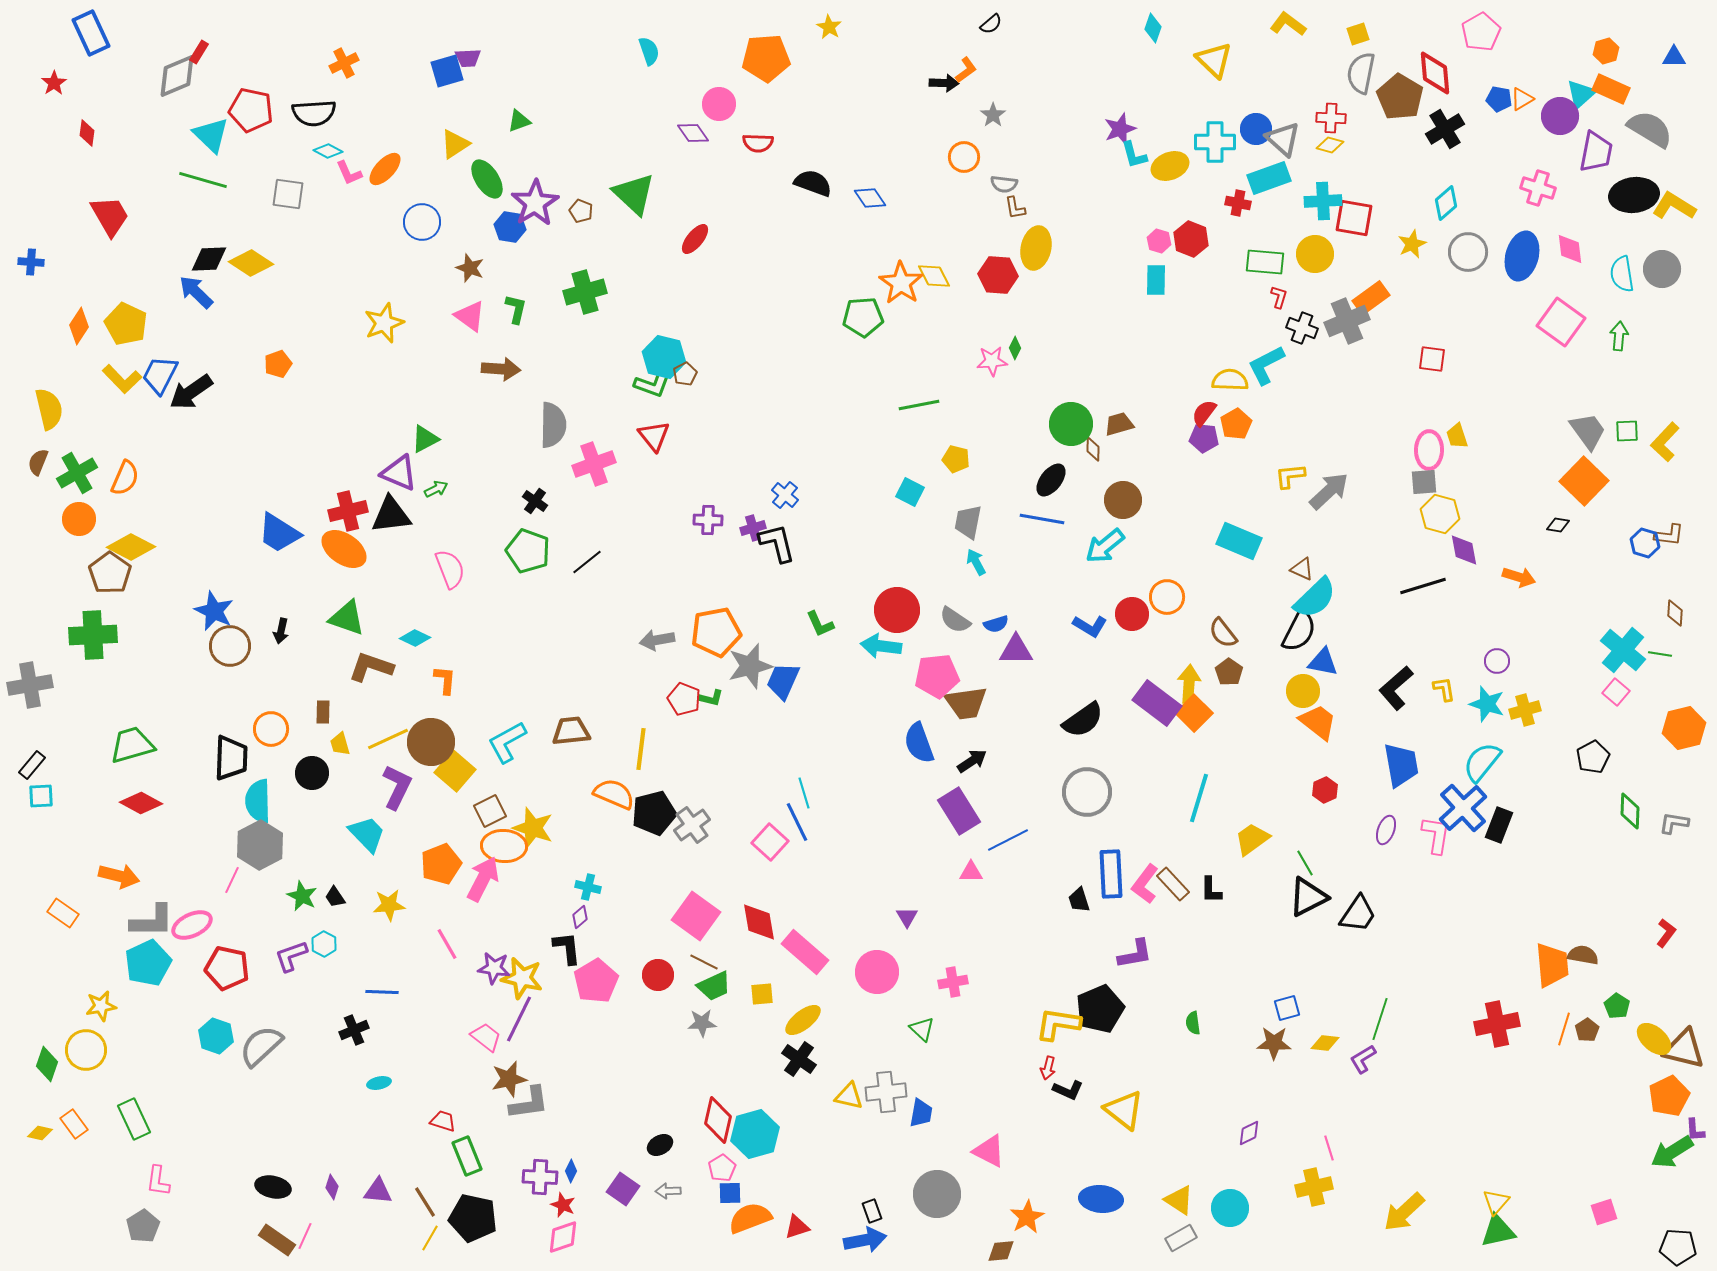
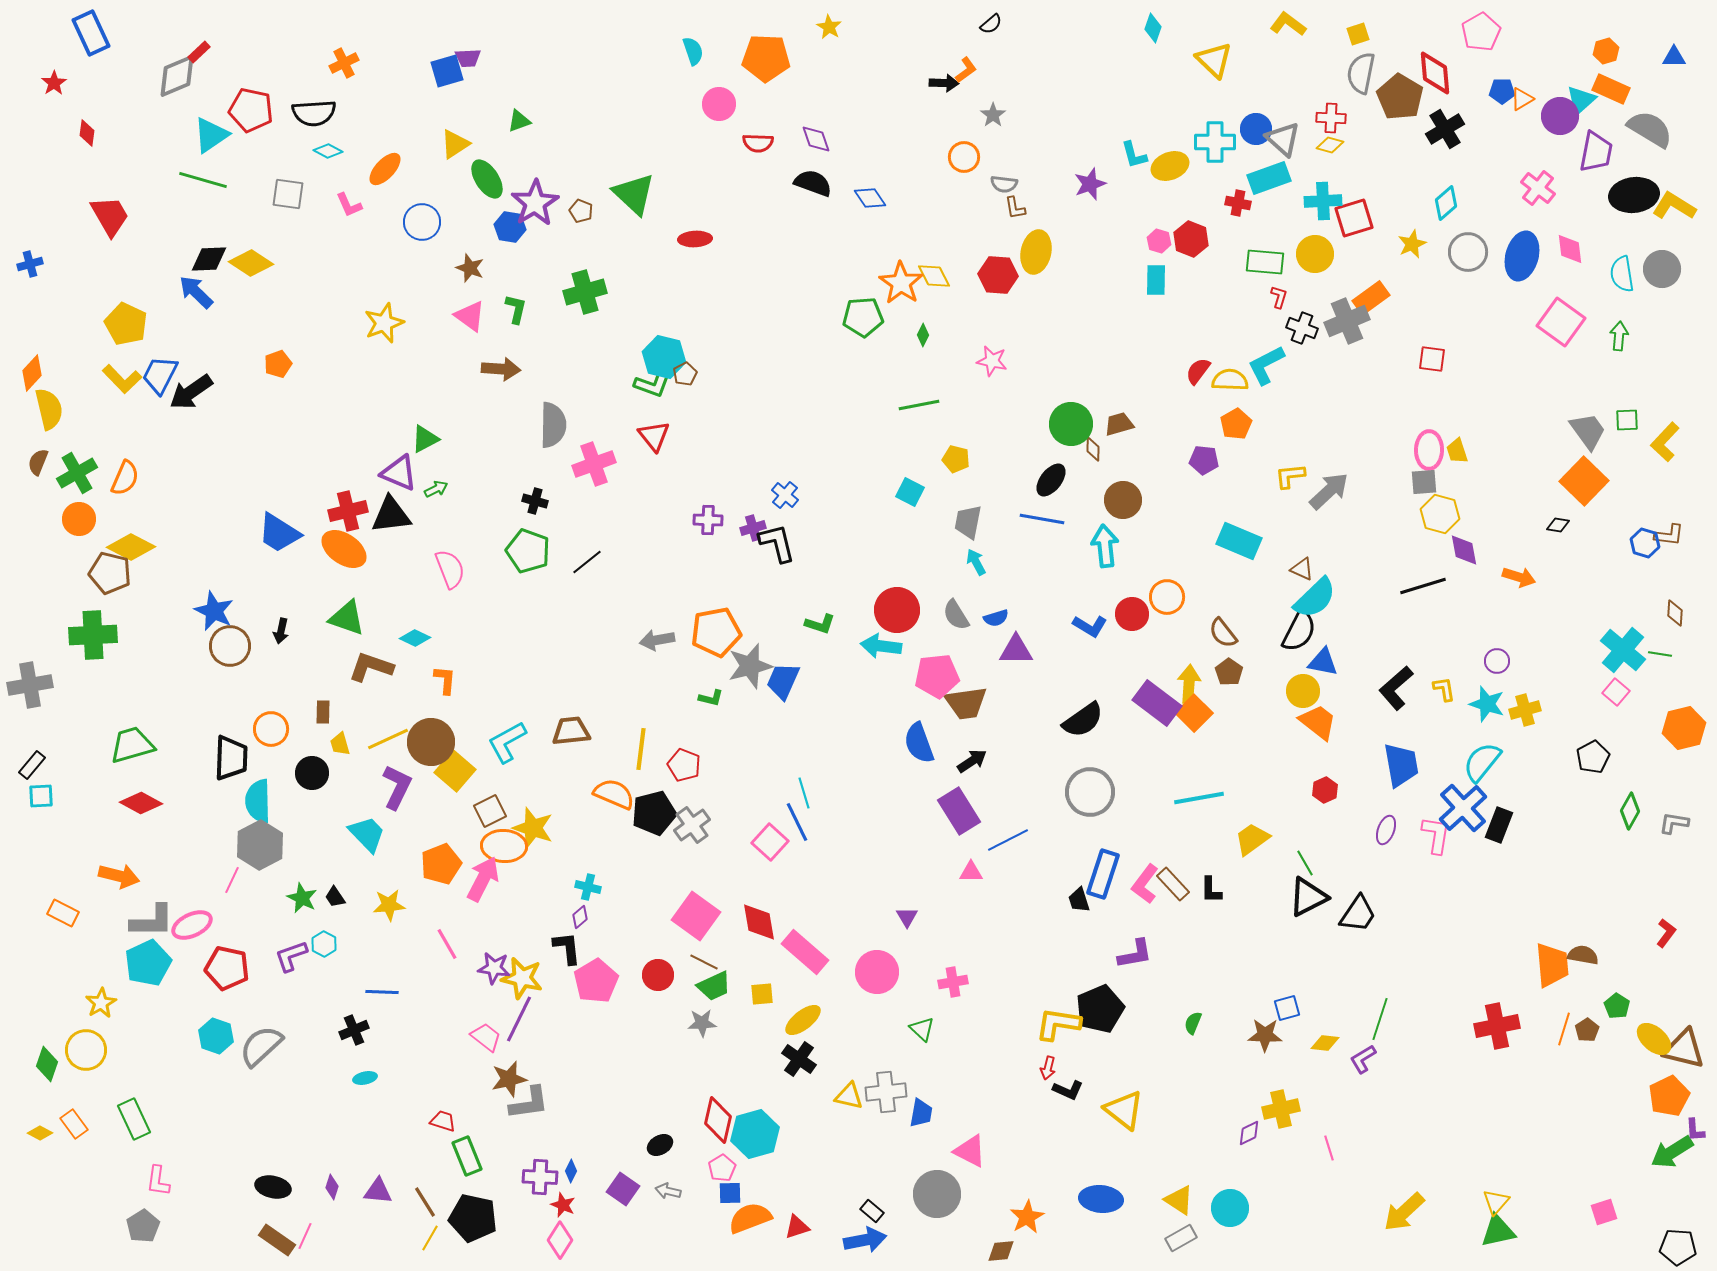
cyan semicircle at (649, 51): moved 44 px right
red rectangle at (199, 52): rotated 15 degrees clockwise
orange pentagon at (766, 58): rotated 6 degrees clockwise
cyan triangle at (1581, 94): moved 6 px down
blue pentagon at (1499, 99): moved 3 px right, 8 px up; rotated 10 degrees counterclockwise
purple star at (1120, 129): moved 30 px left, 55 px down
purple diamond at (693, 133): moved 123 px right, 6 px down; rotated 16 degrees clockwise
cyan triangle at (211, 135): rotated 42 degrees clockwise
pink L-shape at (349, 173): moved 32 px down
pink cross at (1538, 188): rotated 20 degrees clockwise
red square at (1354, 218): rotated 27 degrees counterclockwise
red ellipse at (695, 239): rotated 48 degrees clockwise
yellow ellipse at (1036, 248): moved 4 px down
blue cross at (31, 262): moved 1 px left, 2 px down; rotated 20 degrees counterclockwise
orange diamond at (79, 326): moved 47 px left, 47 px down; rotated 9 degrees clockwise
green diamond at (1015, 348): moved 92 px left, 13 px up
pink star at (992, 361): rotated 16 degrees clockwise
red semicircle at (1204, 413): moved 6 px left, 42 px up
green square at (1627, 431): moved 11 px up
yellow trapezoid at (1457, 436): moved 15 px down
purple pentagon at (1204, 438): moved 22 px down
black cross at (535, 501): rotated 20 degrees counterclockwise
cyan arrow at (1105, 546): rotated 123 degrees clockwise
brown pentagon at (110, 573): rotated 21 degrees counterclockwise
gray semicircle at (955, 620): moved 1 px right, 5 px up; rotated 24 degrees clockwise
green L-shape at (820, 624): rotated 48 degrees counterclockwise
blue semicircle at (996, 624): moved 6 px up
red pentagon at (684, 699): moved 66 px down
gray circle at (1087, 792): moved 3 px right
cyan line at (1199, 798): rotated 63 degrees clockwise
green diamond at (1630, 811): rotated 27 degrees clockwise
blue rectangle at (1111, 874): moved 8 px left; rotated 21 degrees clockwise
green star at (302, 896): moved 2 px down
orange rectangle at (63, 913): rotated 8 degrees counterclockwise
yellow star at (101, 1006): moved 3 px up; rotated 20 degrees counterclockwise
green semicircle at (1193, 1023): rotated 30 degrees clockwise
red cross at (1497, 1024): moved 2 px down
brown star at (1274, 1043): moved 9 px left, 8 px up
cyan ellipse at (379, 1083): moved 14 px left, 5 px up
yellow diamond at (40, 1133): rotated 15 degrees clockwise
pink triangle at (989, 1151): moved 19 px left
yellow cross at (1314, 1187): moved 33 px left, 78 px up
gray arrow at (668, 1191): rotated 15 degrees clockwise
black rectangle at (872, 1211): rotated 30 degrees counterclockwise
pink diamond at (563, 1237): moved 3 px left, 3 px down; rotated 39 degrees counterclockwise
